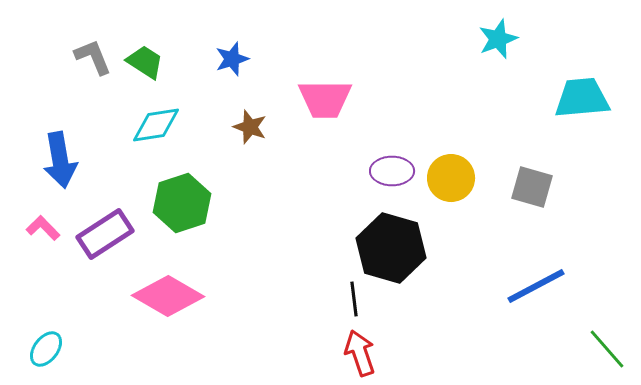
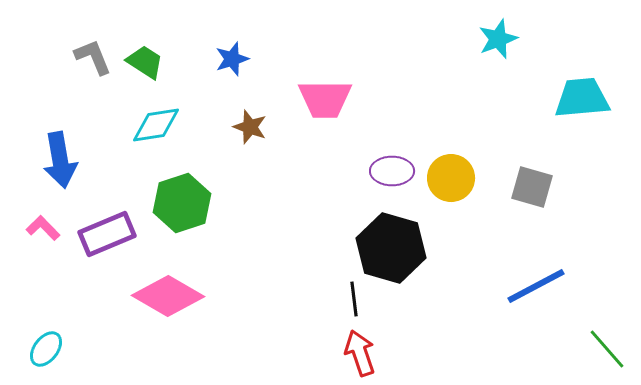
purple rectangle: moved 2 px right; rotated 10 degrees clockwise
